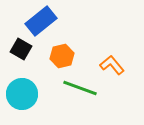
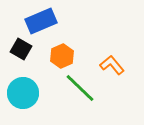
blue rectangle: rotated 16 degrees clockwise
orange hexagon: rotated 10 degrees counterclockwise
green line: rotated 24 degrees clockwise
cyan circle: moved 1 px right, 1 px up
